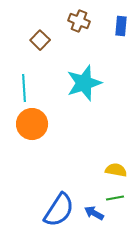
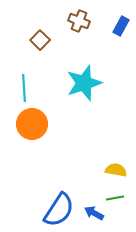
blue rectangle: rotated 24 degrees clockwise
